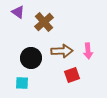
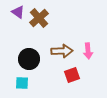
brown cross: moved 5 px left, 4 px up
black circle: moved 2 px left, 1 px down
